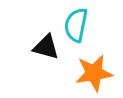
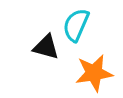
cyan semicircle: rotated 12 degrees clockwise
